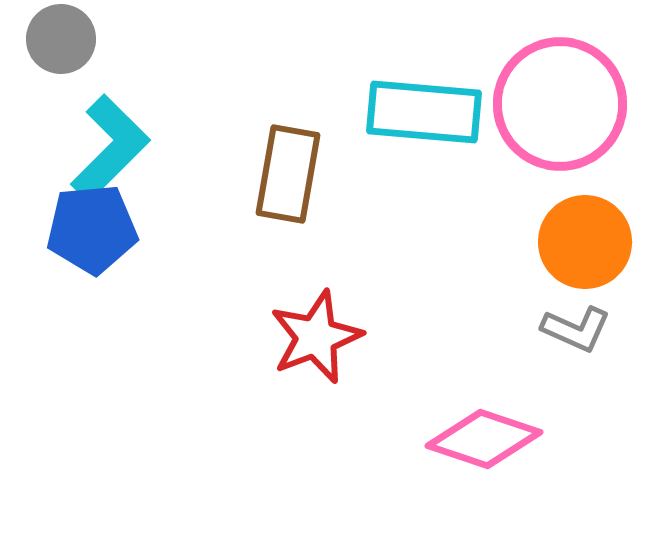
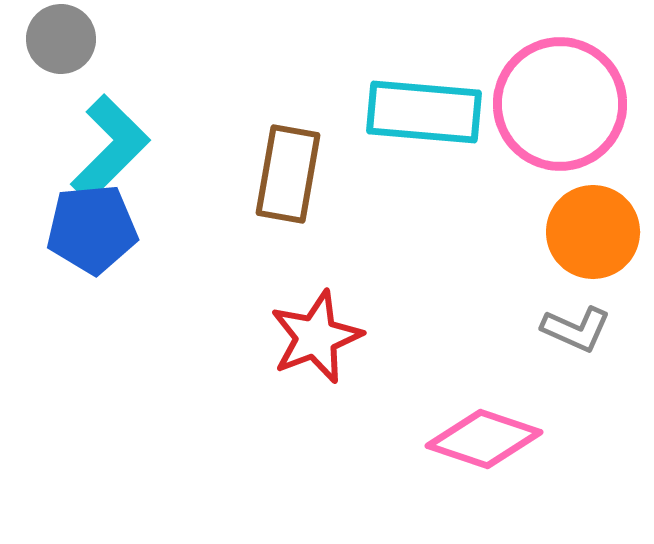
orange circle: moved 8 px right, 10 px up
